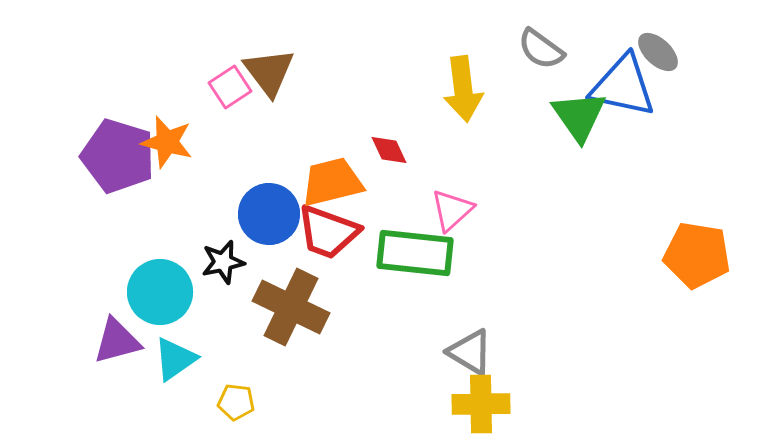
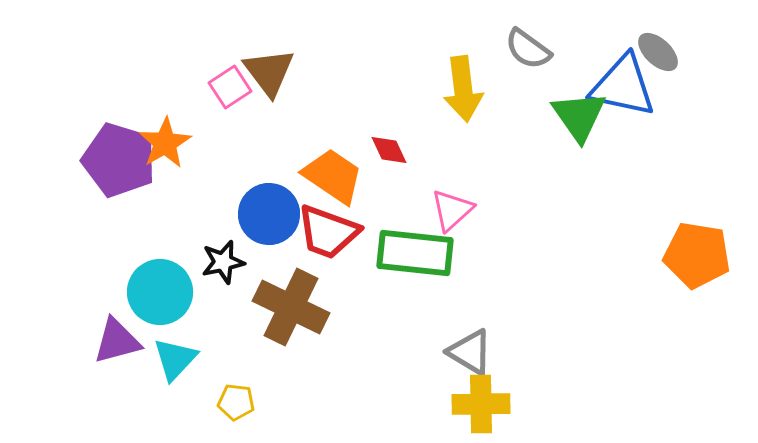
gray semicircle: moved 13 px left
orange star: moved 2 px left, 1 px down; rotated 26 degrees clockwise
purple pentagon: moved 1 px right, 4 px down
orange trapezoid: moved 1 px right, 6 px up; rotated 48 degrees clockwise
cyan triangle: rotated 12 degrees counterclockwise
